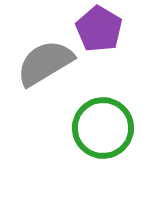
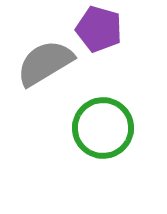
purple pentagon: rotated 15 degrees counterclockwise
